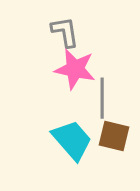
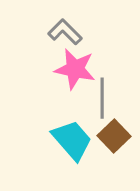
gray L-shape: rotated 36 degrees counterclockwise
brown square: rotated 32 degrees clockwise
